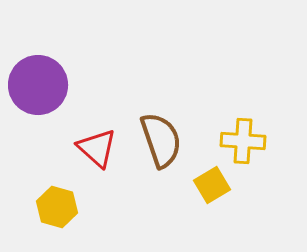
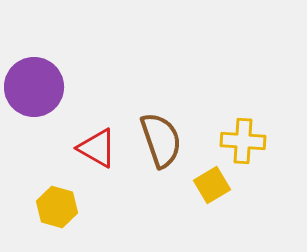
purple circle: moved 4 px left, 2 px down
red triangle: rotated 12 degrees counterclockwise
